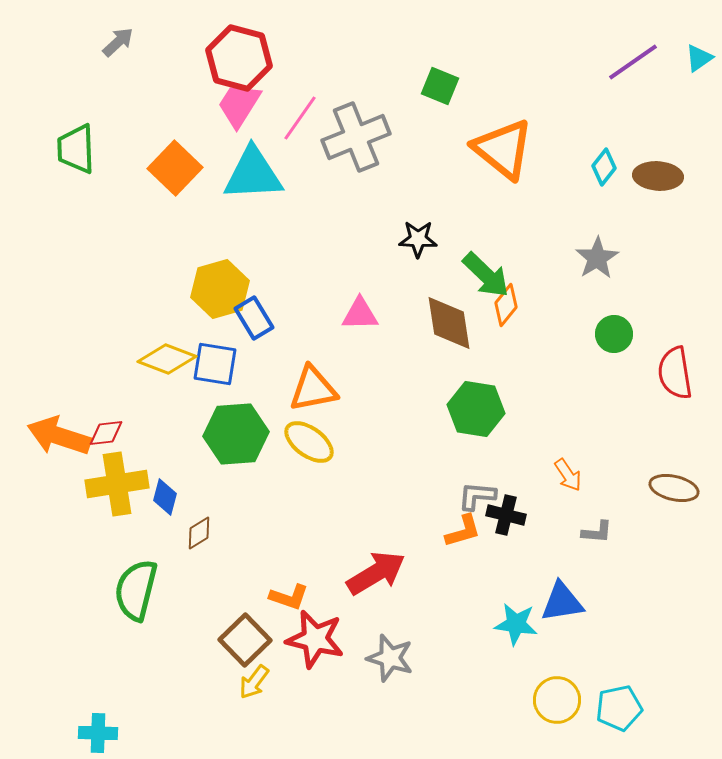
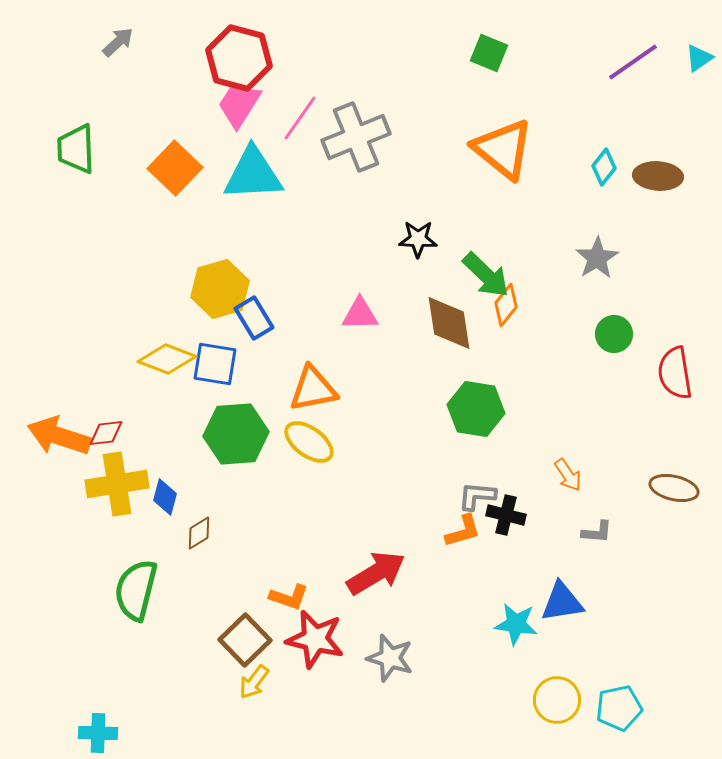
green square at (440, 86): moved 49 px right, 33 px up
